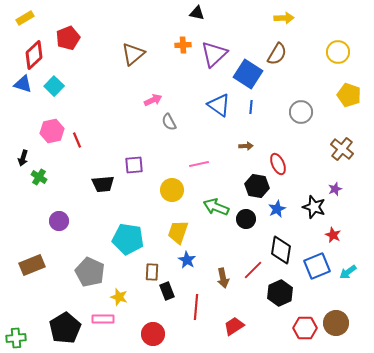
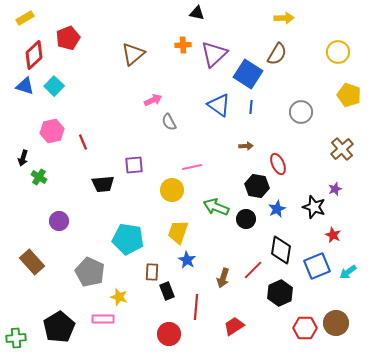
blue triangle at (23, 84): moved 2 px right, 2 px down
red line at (77, 140): moved 6 px right, 2 px down
brown cross at (342, 149): rotated 10 degrees clockwise
pink line at (199, 164): moved 7 px left, 3 px down
brown rectangle at (32, 265): moved 3 px up; rotated 70 degrees clockwise
brown arrow at (223, 278): rotated 30 degrees clockwise
black pentagon at (65, 328): moved 6 px left, 1 px up
red circle at (153, 334): moved 16 px right
